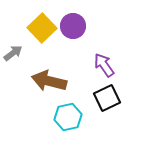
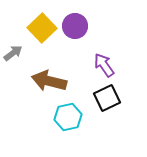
purple circle: moved 2 px right
